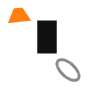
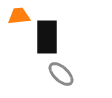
gray ellipse: moved 7 px left, 4 px down
